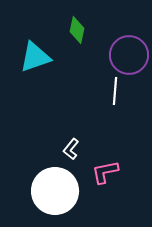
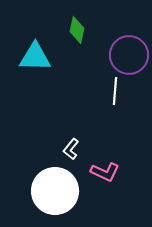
cyan triangle: rotated 20 degrees clockwise
pink L-shape: rotated 144 degrees counterclockwise
